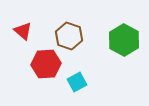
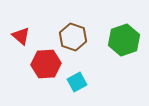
red triangle: moved 2 px left, 5 px down
brown hexagon: moved 4 px right, 1 px down
green hexagon: rotated 12 degrees clockwise
